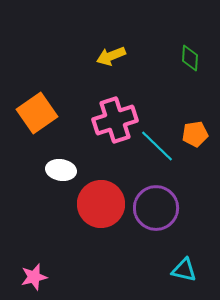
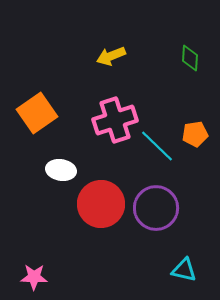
pink star: rotated 16 degrees clockwise
